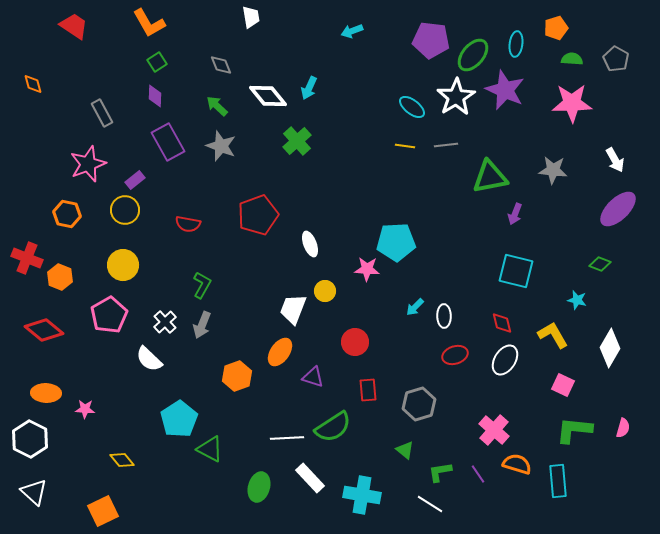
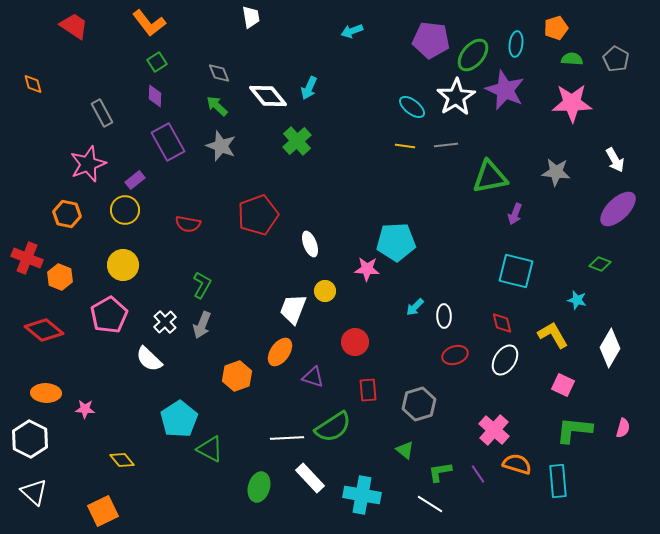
orange L-shape at (149, 23): rotated 8 degrees counterclockwise
gray diamond at (221, 65): moved 2 px left, 8 px down
gray star at (553, 170): moved 3 px right, 2 px down
